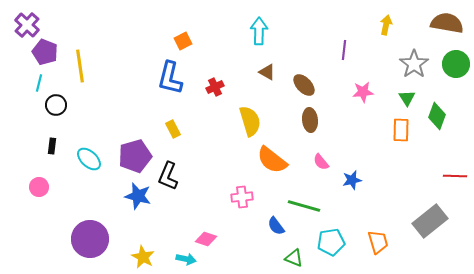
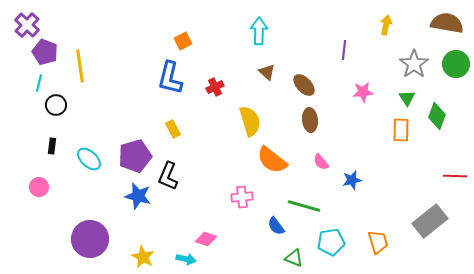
brown triangle at (267, 72): rotated 12 degrees clockwise
